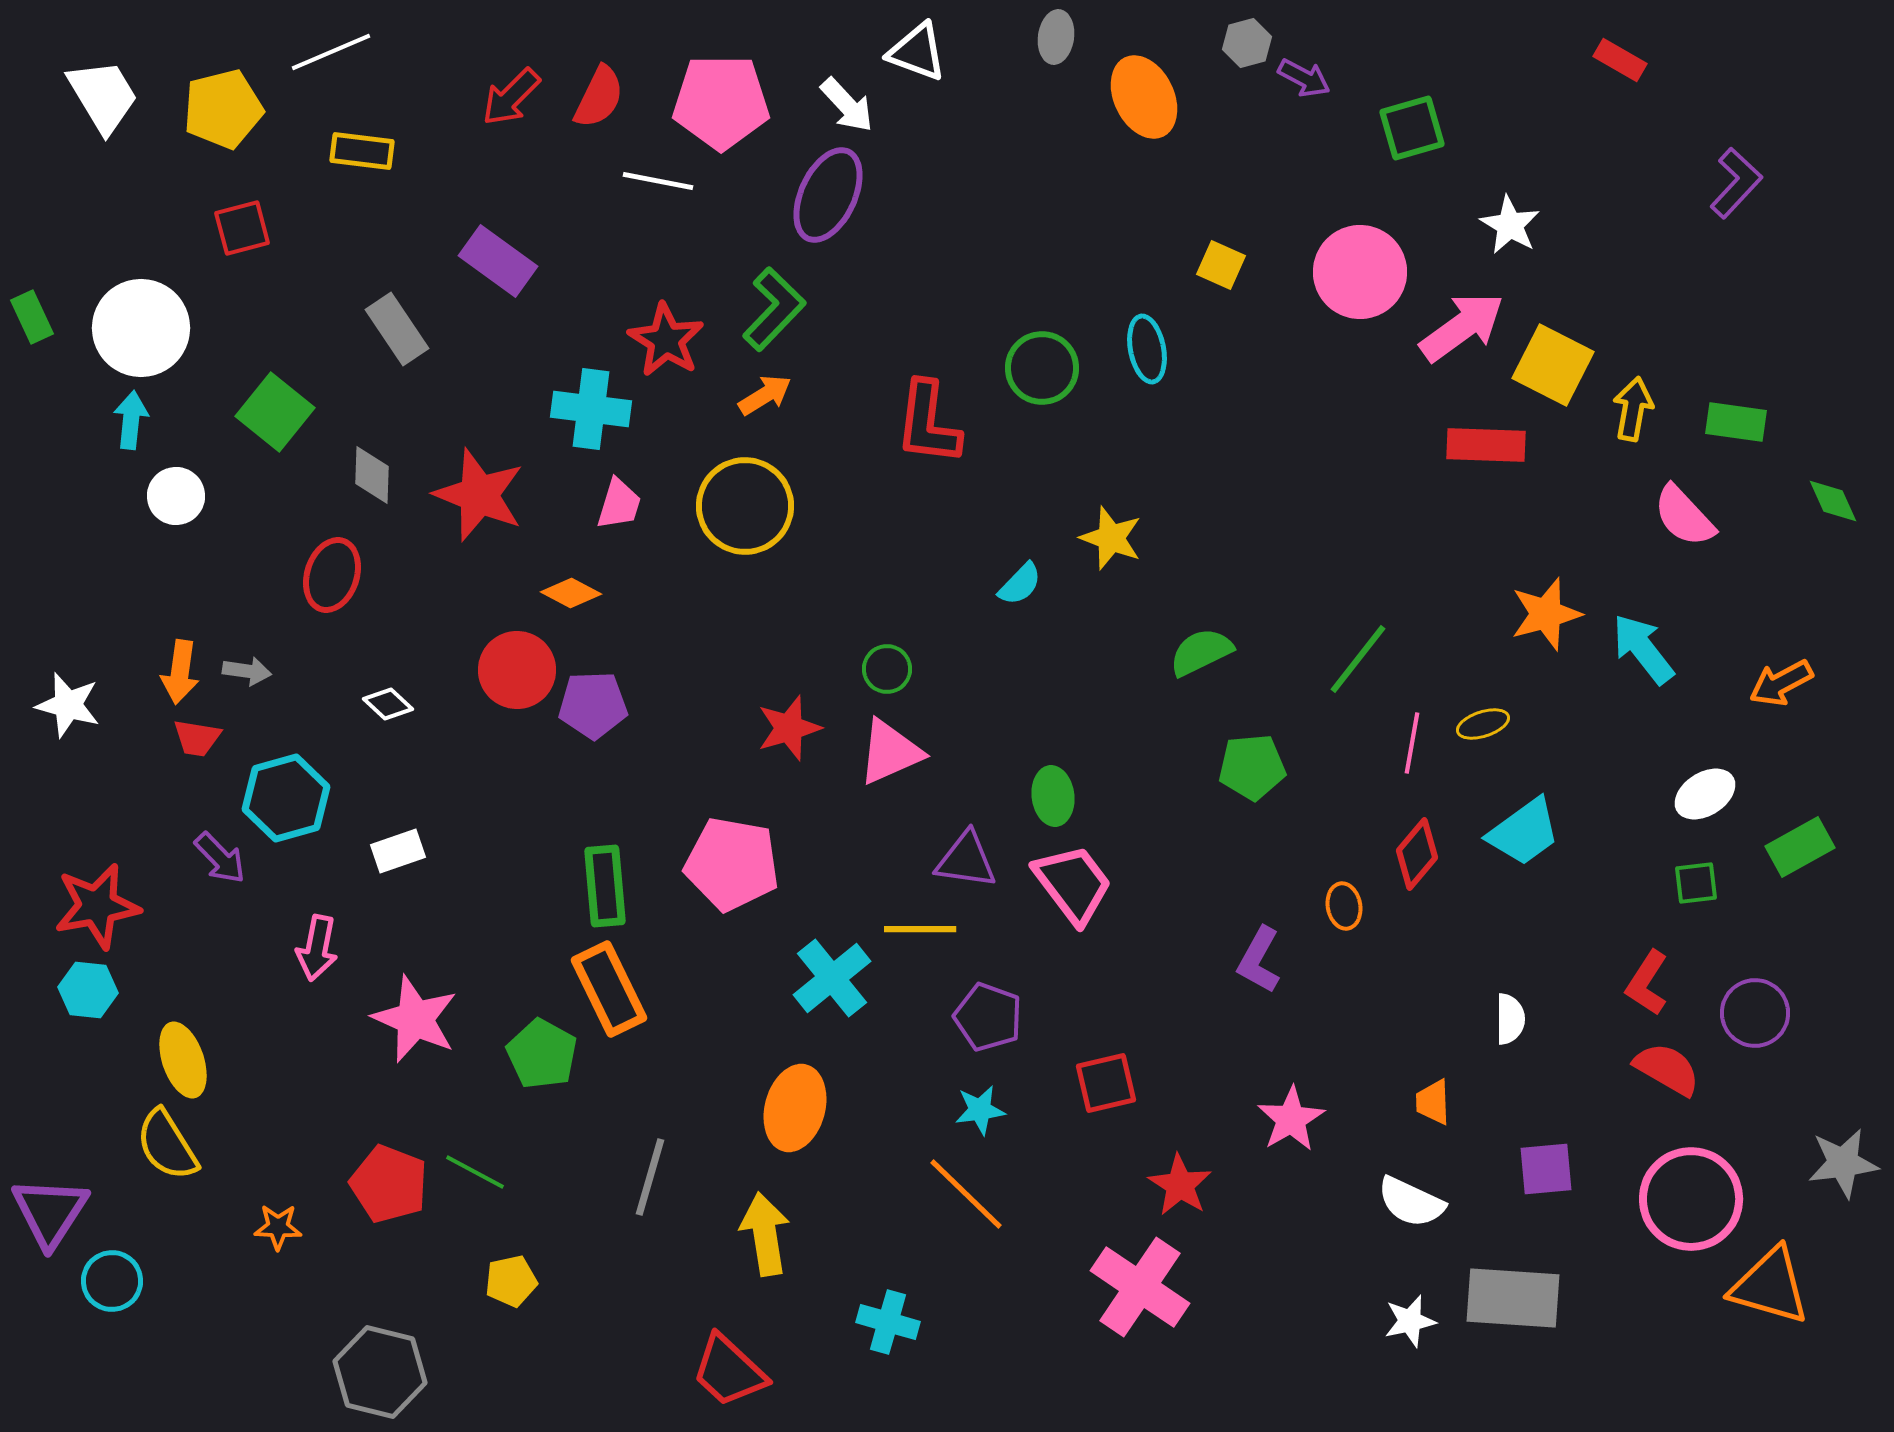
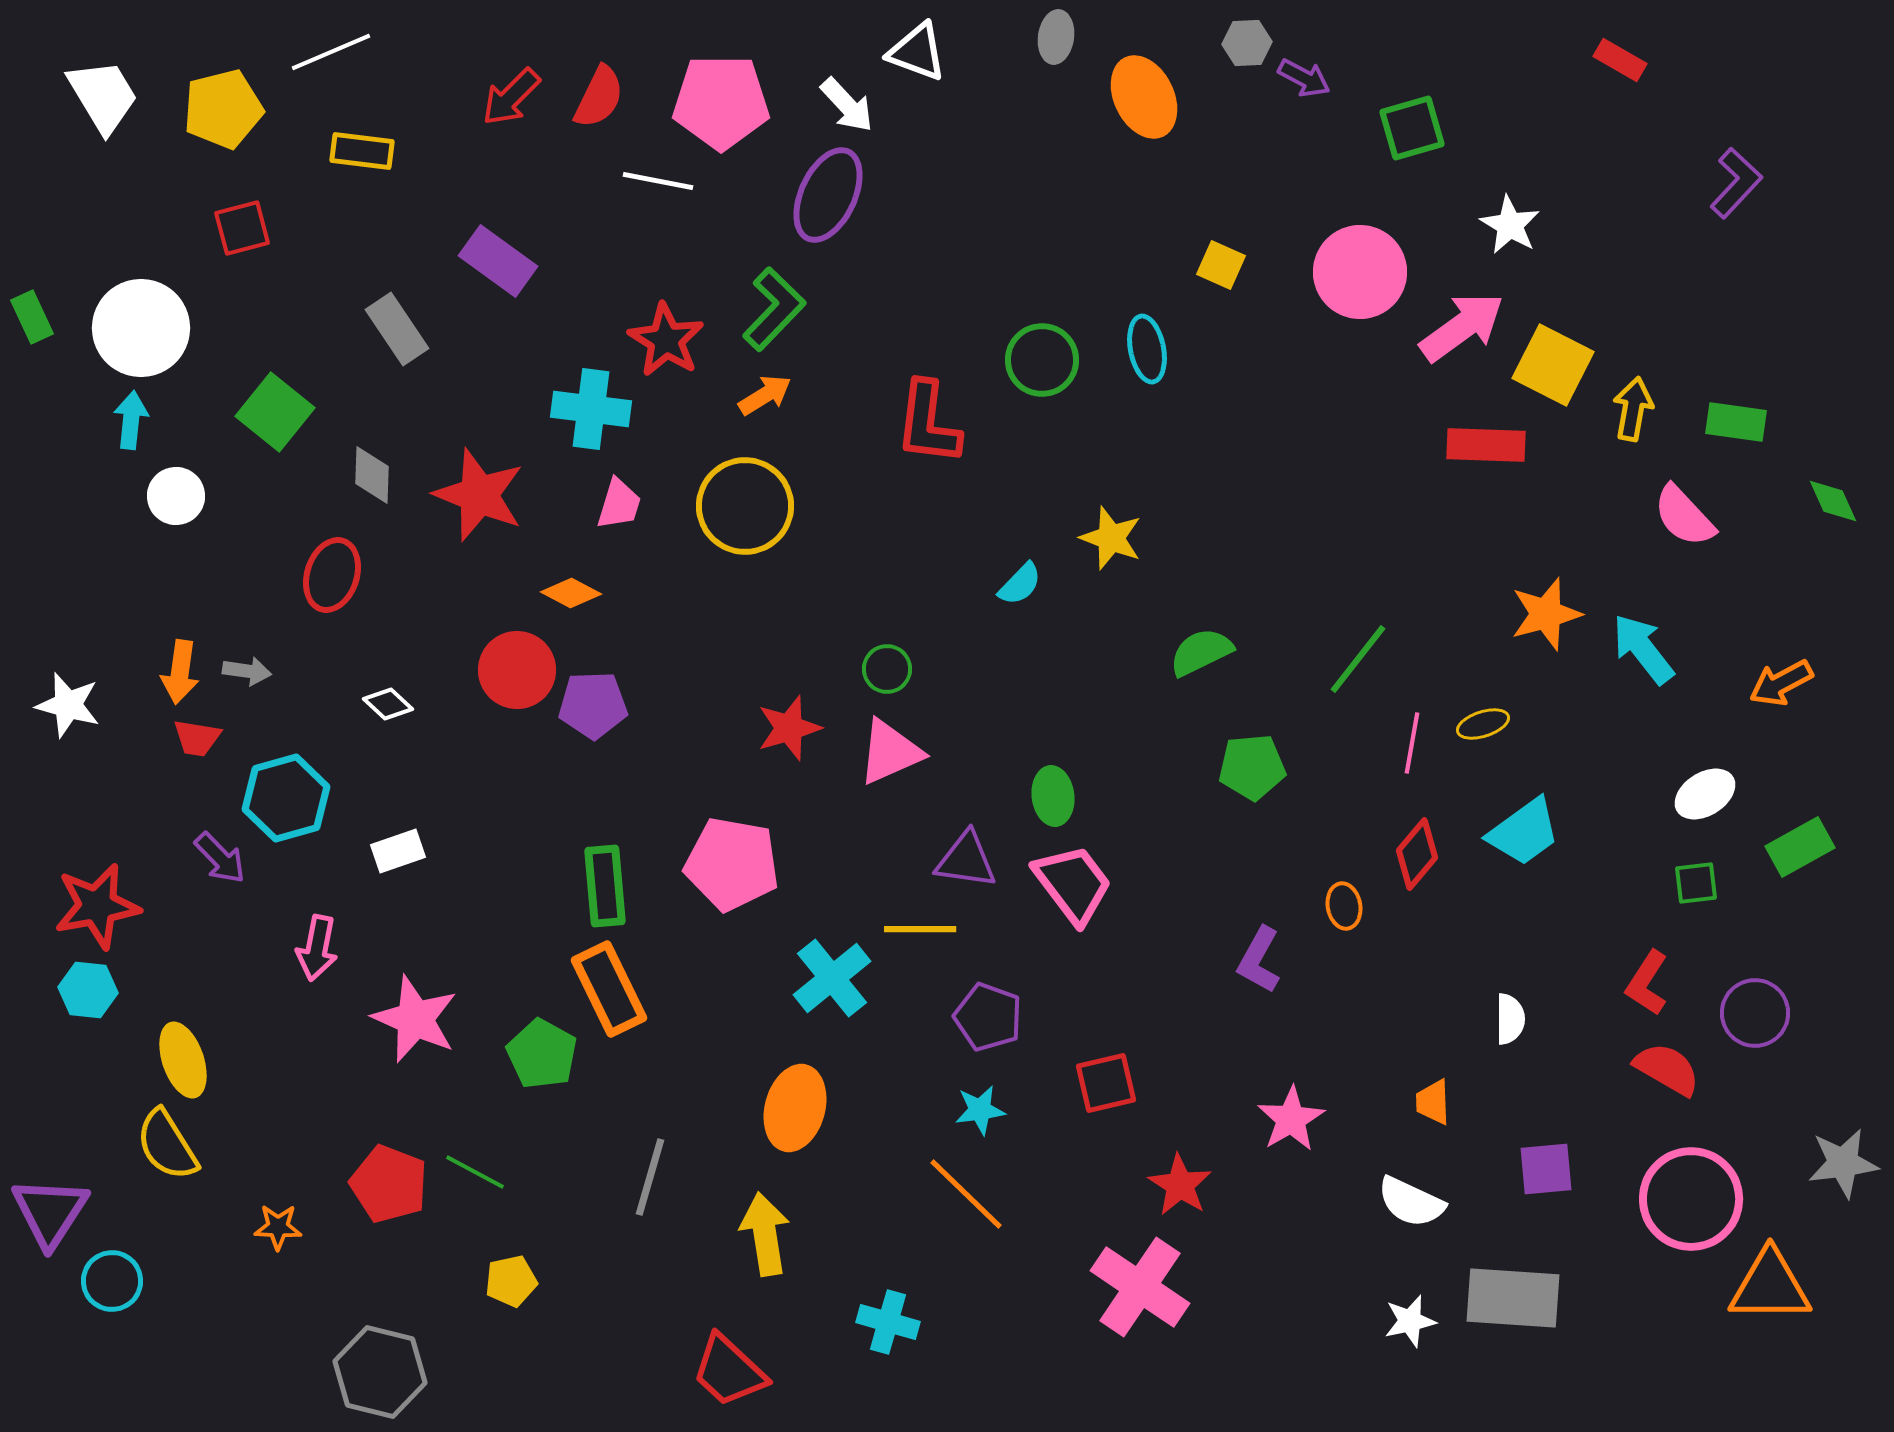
gray hexagon at (1247, 43): rotated 12 degrees clockwise
green circle at (1042, 368): moved 8 px up
orange triangle at (1770, 1286): rotated 16 degrees counterclockwise
